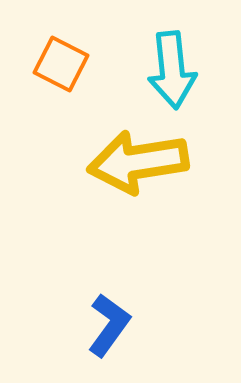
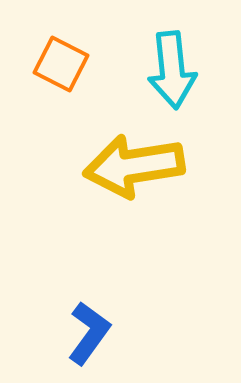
yellow arrow: moved 4 px left, 4 px down
blue L-shape: moved 20 px left, 8 px down
